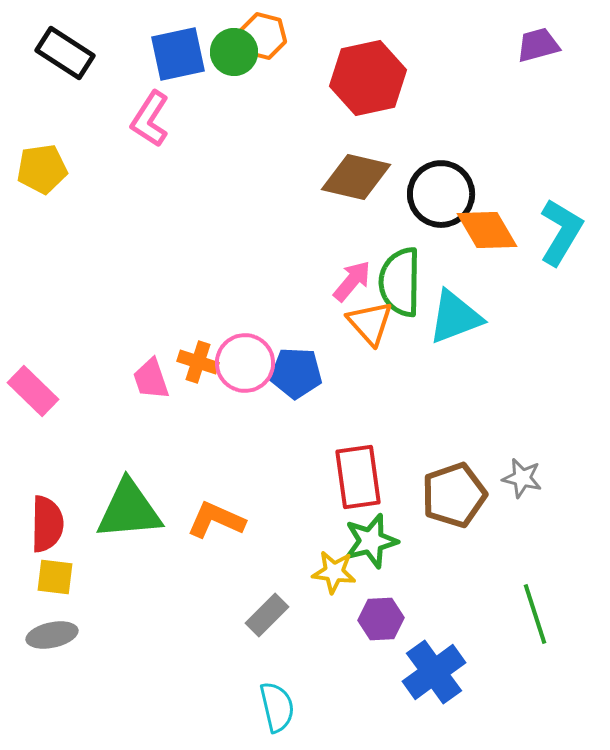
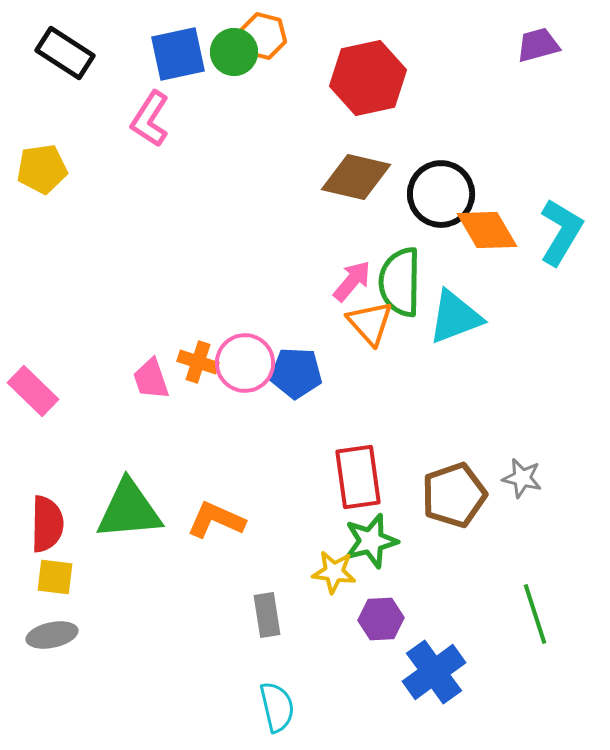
gray rectangle: rotated 54 degrees counterclockwise
